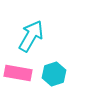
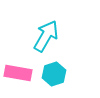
cyan arrow: moved 15 px right
